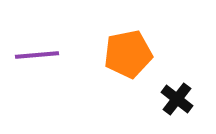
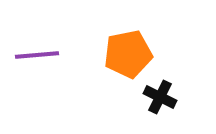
black cross: moved 17 px left, 2 px up; rotated 12 degrees counterclockwise
